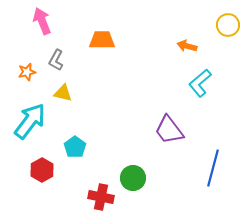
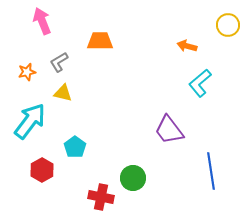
orange trapezoid: moved 2 px left, 1 px down
gray L-shape: moved 3 px right, 2 px down; rotated 30 degrees clockwise
blue line: moved 2 px left, 3 px down; rotated 24 degrees counterclockwise
